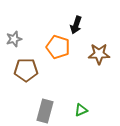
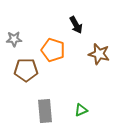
black arrow: rotated 48 degrees counterclockwise
gray star: rotated 14 degrees clockwise
orange pentagon: moved 5 px left, 3 px down
brown star: rotated 15 degrees clockwise
gray rectangle: rotated 20 degrees counterclockwise
